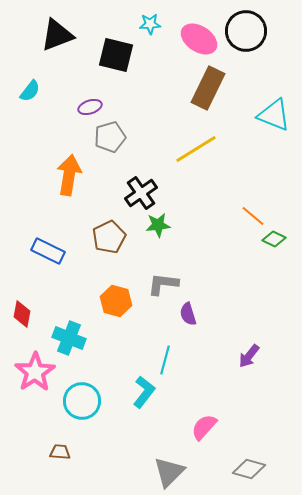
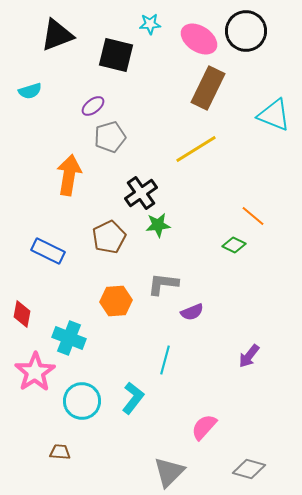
cyan semicircle: rotated 35 degrees clockwise
purple ellipse: moved 3 px right, 1 px up; rotated 20 degrees counterclockwise
green diamond: moved 40 px left, 6 px down
orange hexagon: rotated 20 degrees counterclockwise
purple semicircle: moved 4 px right, 2 px up; rotated 95 degrees counterclockwise
cyan L-shape: moved 11 px left, 6 px down
